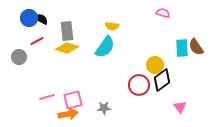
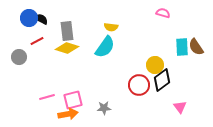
yellow semicircle: moved 1 px left, 1 px down
cyan rectangle: moved 1 px up
